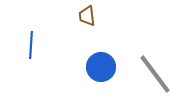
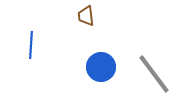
brown trapezoid: moved 1 px left
gray line: moved 1 px left
